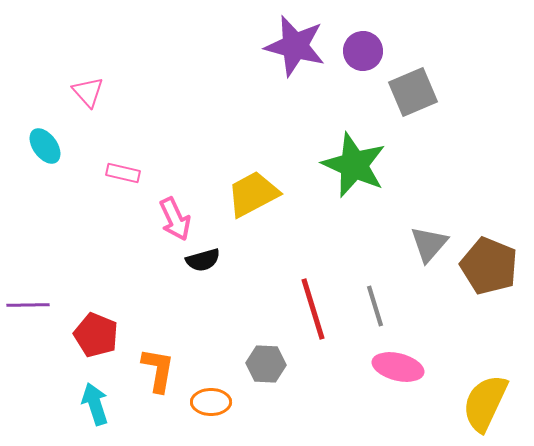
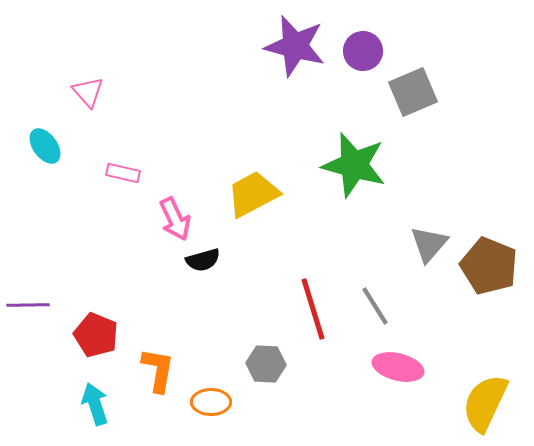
green star: rotated 8 degrees counterclockwise
gray line: rotated 15 degrees counterclockwise
